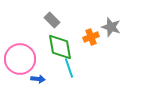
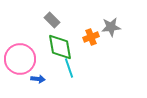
gray star: rotated 24 degrees counterclockwise
